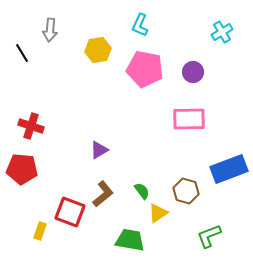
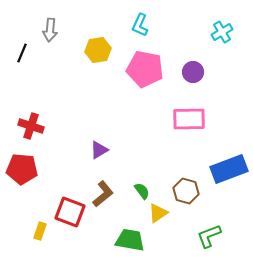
black line: rotated 54 degrees clockwise
